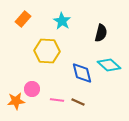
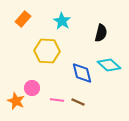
pink circle: moved 1 px up
orange star: rotated 30 degrees clockwise
